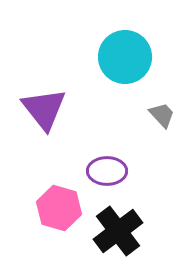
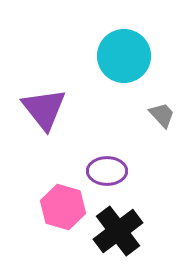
cyan circle: moved 1 px left, 1 px up
pink hexagon: moved 4 px right, 1 px up
